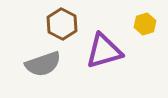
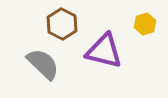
purple triangle: rotated 30 degrees clockwise
gray semicircle: rotated 117 degrees counterclockwise
